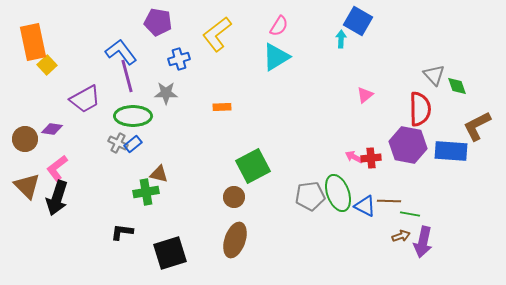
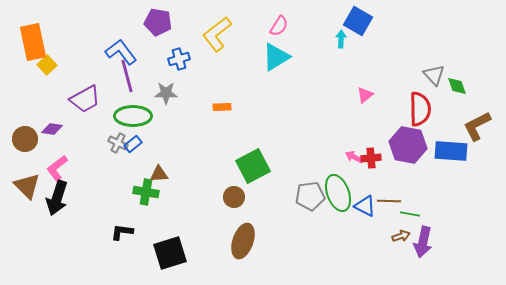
brown triangle at (159, 174): rotated 18 degrees counterclockwise
green cross at (146, 192): rotated 20 degrees clockwise
brown ellipse at (235, 240): moved 8 px right, 1 px down
